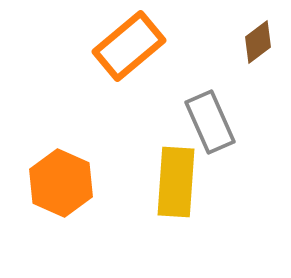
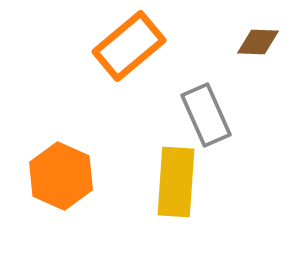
brown diamond: rotated 39 degrees clockwise
gray rectangle: moved 4 px left, 7 px up
orange hexagon: moved 7 px up
